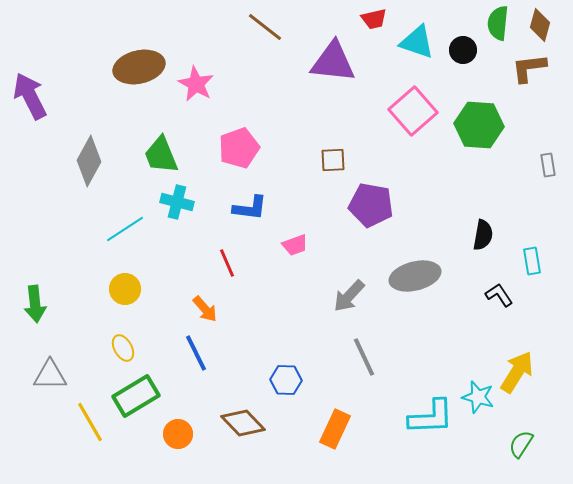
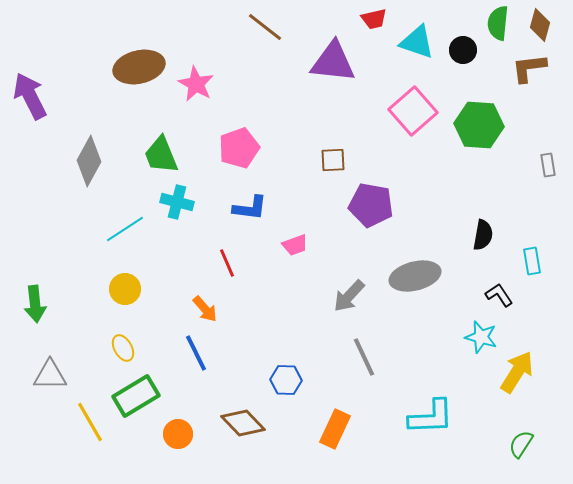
cyan star at (478, 397): moved 3 px right, 60 px up
